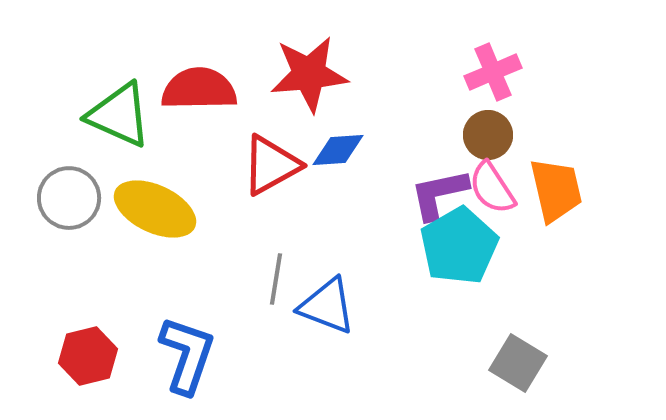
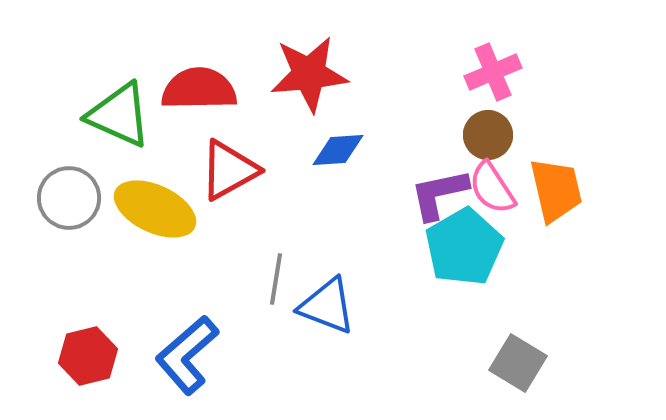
red triangle: moved 42 px left, 5 px down
cyan pentagon: moved 5 px right, 1 px down
blue L-shape: rotated 150 degrees counterclockwise
